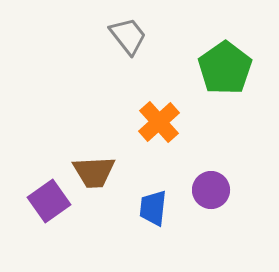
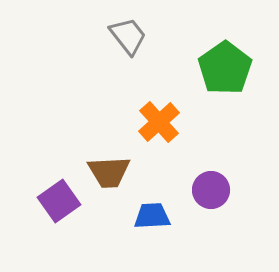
brown trapezoid: moved 15 px right
purple square: moved 10 px right
blue trapezoid: moved 1 px left, 8 px down; rotated 81 degrees clockwise
